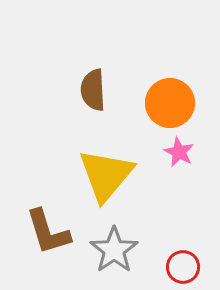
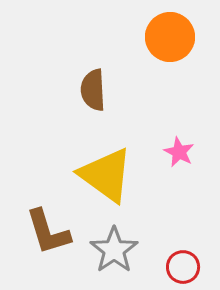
orange circle: moved 66 px up
yellow triangle: rotated 34 degrees counterclockwise
